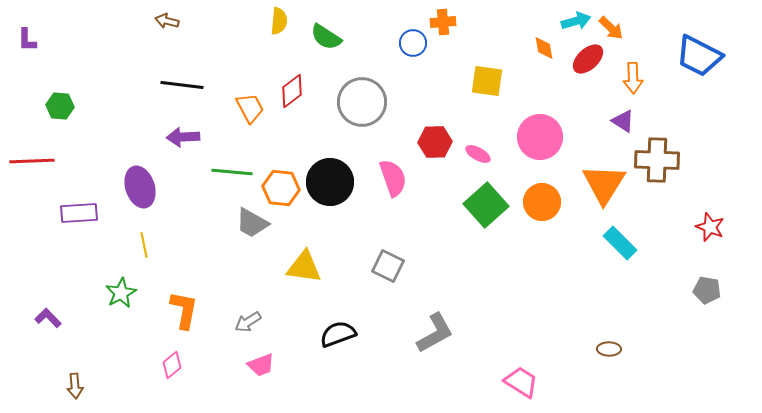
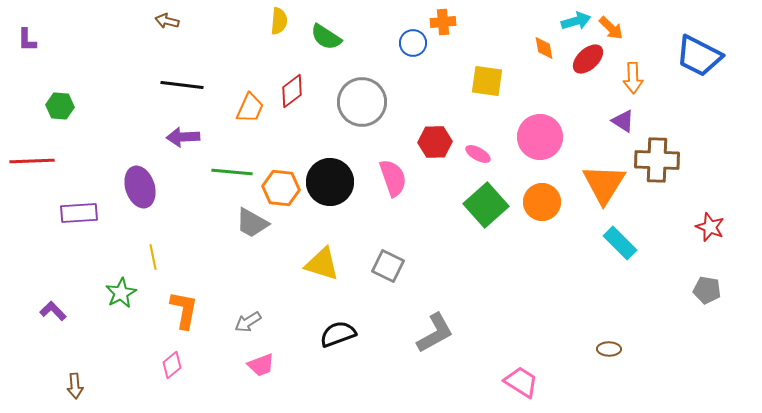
orange trapezoid at (250, 108): rotated 52 degrees clockwise
yellow line at (144, 245): moved 9 px right, 12 px down
yellow triangle at (304, 267): moved 18 px right, 3 px up; rotated 9 degrees clockwise
purple L-shape at (48, 318): moved 5 px right, 7 px up
